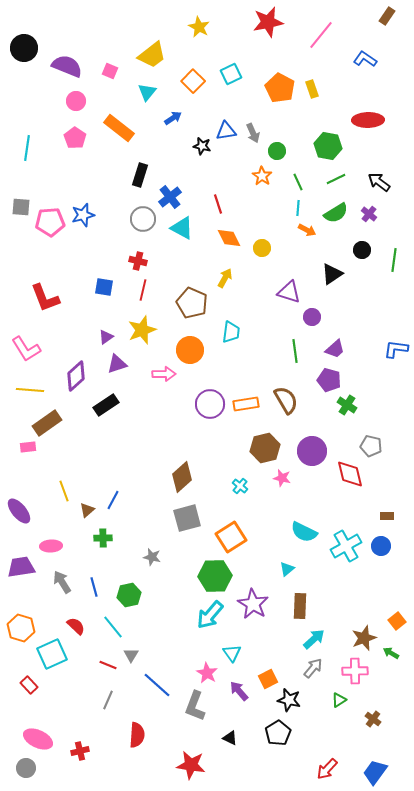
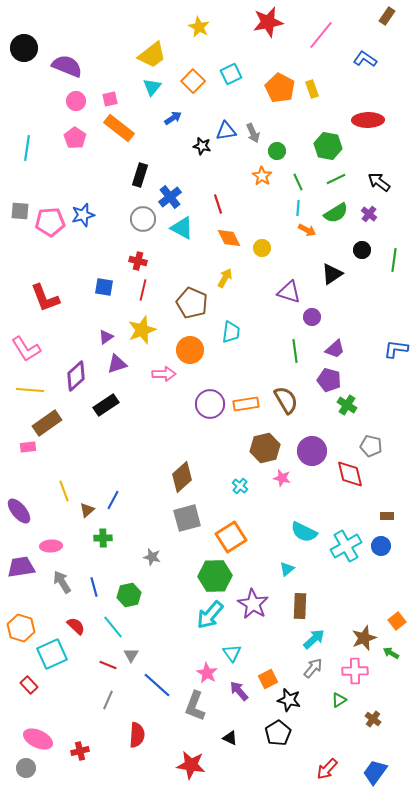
pink square at (110, 71): moved 28 px down; rotated 35 degrees counterclockwise
cyan triangle at (147, 92): moved 5 px right, 5 px up
gray square at (21, 207): moved 1 px left, 4 px down
